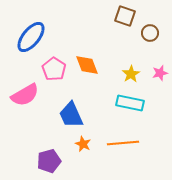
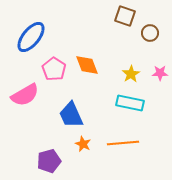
pink star: rotated 14 degrees clockwise
